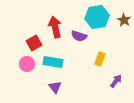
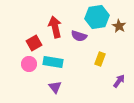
brown star: moved 5 px left, 6 px down
pink circle: moved 2 px right
purple arrow: moved 3 px right
